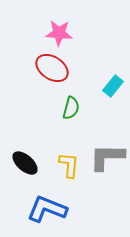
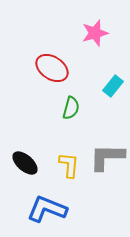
pink star: moved 36 px right; rotated 20 degrees counterclockwise
